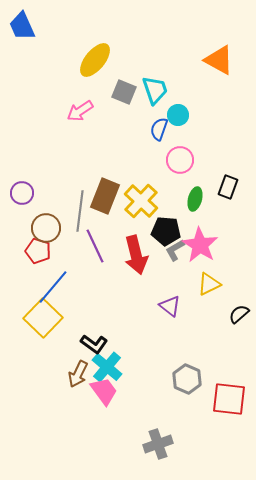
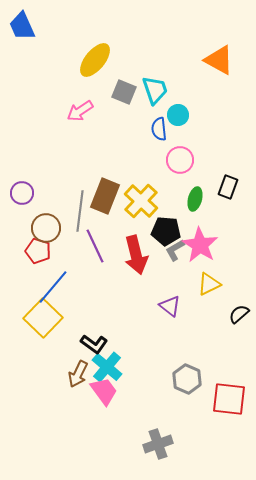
blue semicircle: rotated 25 degrees counterclockwise
